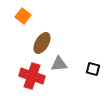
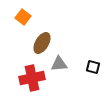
orange square: moved 1 px down
black square: moved 2 px up
red cross: moved 2 px down; rotated 30 degrees counterclockwise
